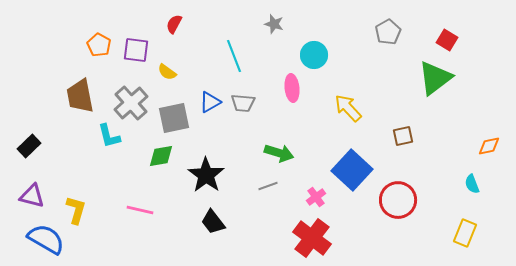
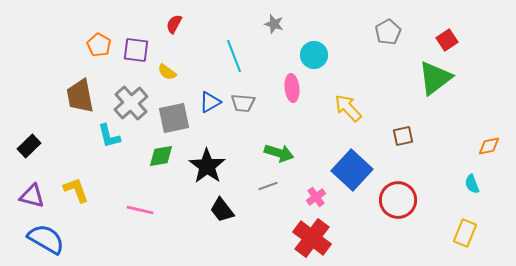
red square: rotated 25 degrees clockwise
black star: moved 1 px right, 9 px up
yellow L-shape: moved 20 px up; rotated 36 degrees counterclockwise
black trapezoid: moved 9 px right, 12 px up
